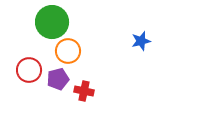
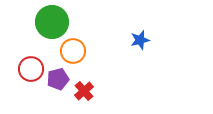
blue star: moved 1 px left, 1 px up
orange circle: moved 5 px right
red circle: moved 2 px right, 1 px up
red cross: rotated 36 degrees clockwise
